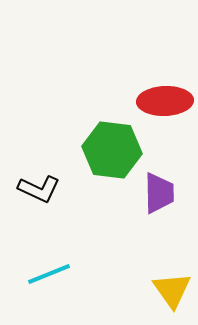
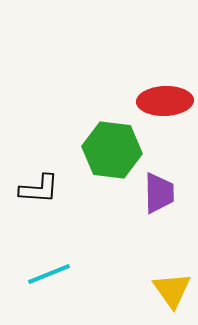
black L-shape: rotated 21 degrees counterclockwise
